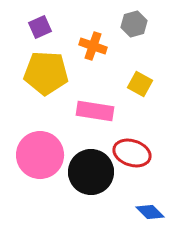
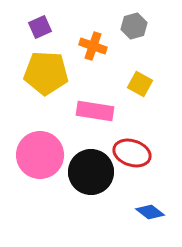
gray hexagon: moved 2 px down
blue diamond: rotated 8 degrees counterclockwise
